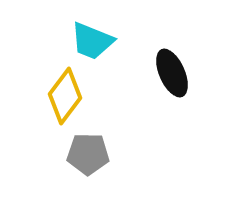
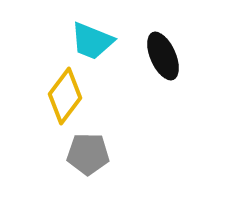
black ellipse: moved 9 px left, 17 px up
